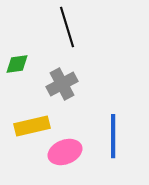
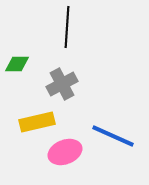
black line: rotated 21 degrees clockwise
green diamond: rotated 10 degrees clockwise
yellow rectangle: moved 5 px right, 4 px up
blue line: rotated 66 degrees counterclockwise
